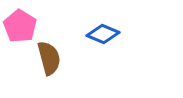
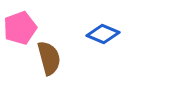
pink pentagon: moved 2 px down; rotated 20 degrees clockwise
